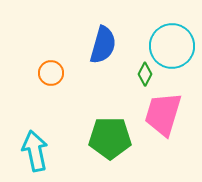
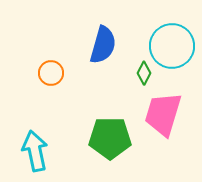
green diamond: moved 1 px left, 1 px up
